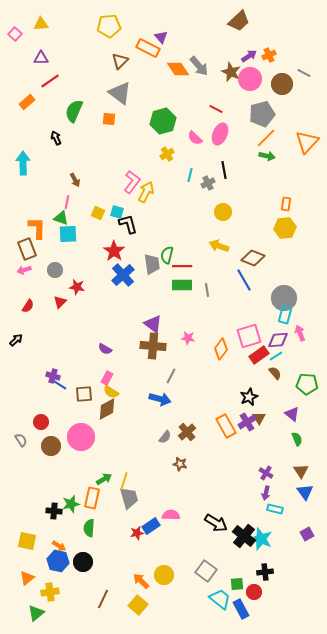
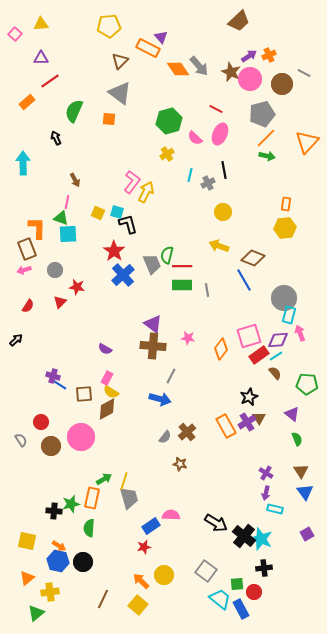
green hexagon at (163, 121): moved 6 px right
gray trapezoid at (152, 264): rotated 15 degrees counterclockwise
cyan rectangle at (285, 315): moved 4 px right
red star at (137, 533): moved 7 px right, 14 px down
black cross at (265, 572): moved 1 px left, 4 px up
